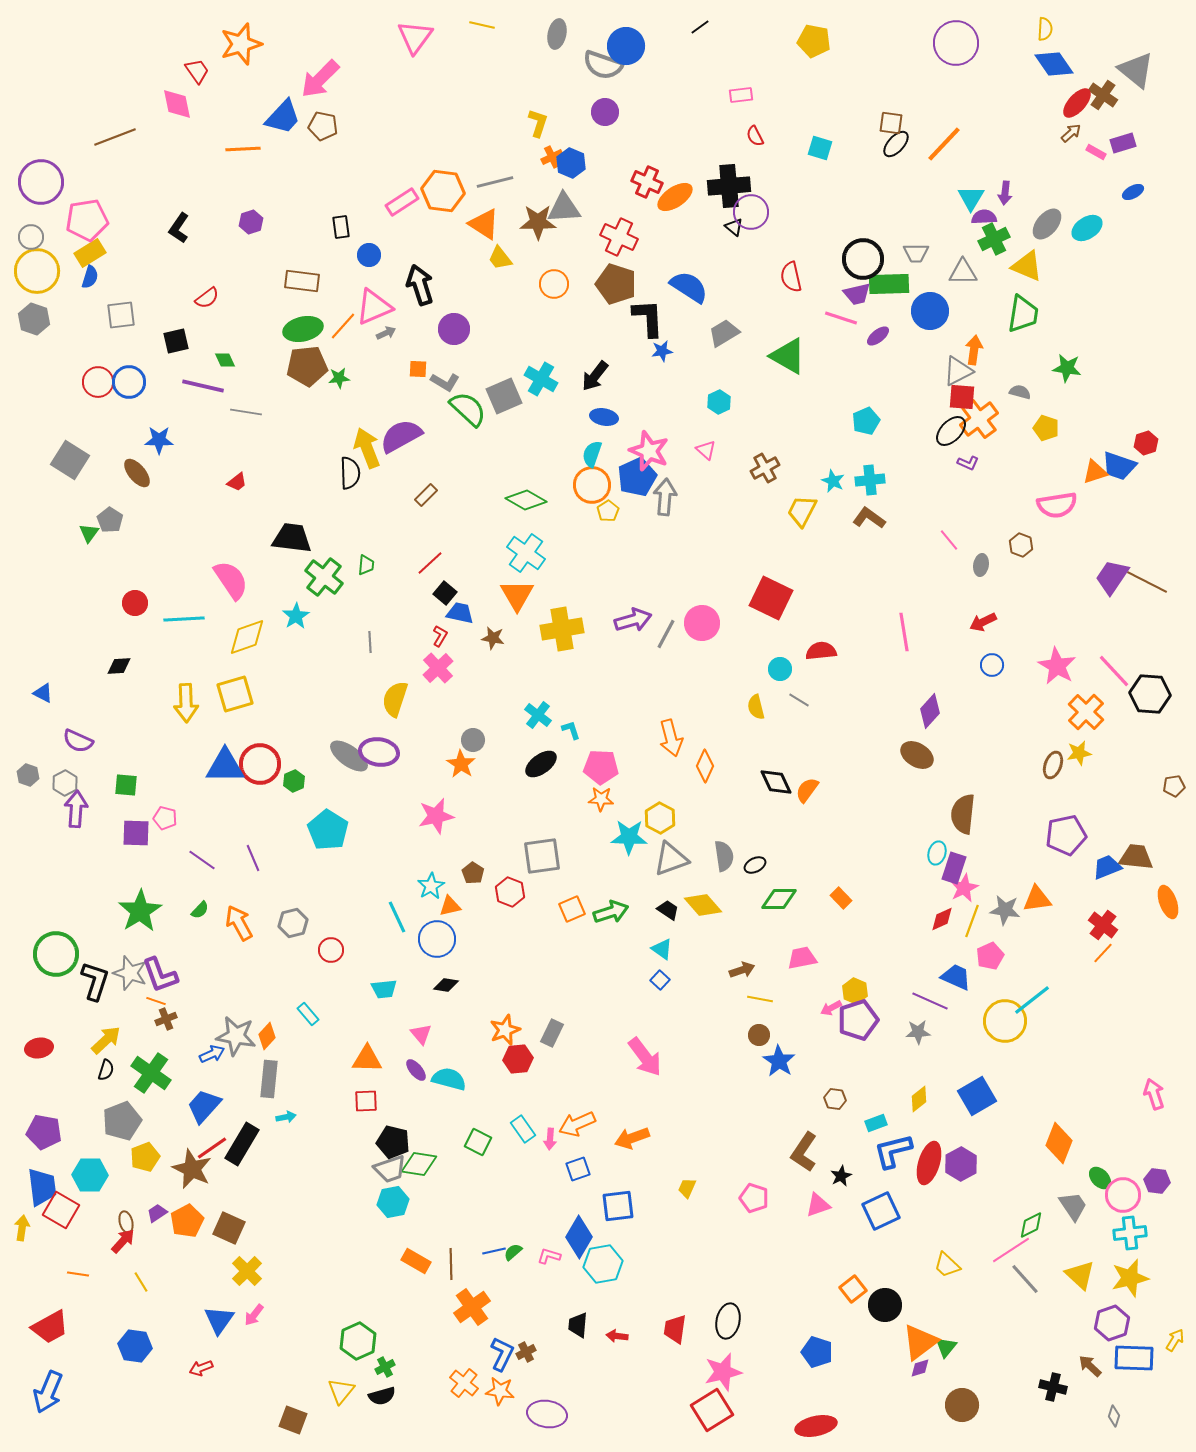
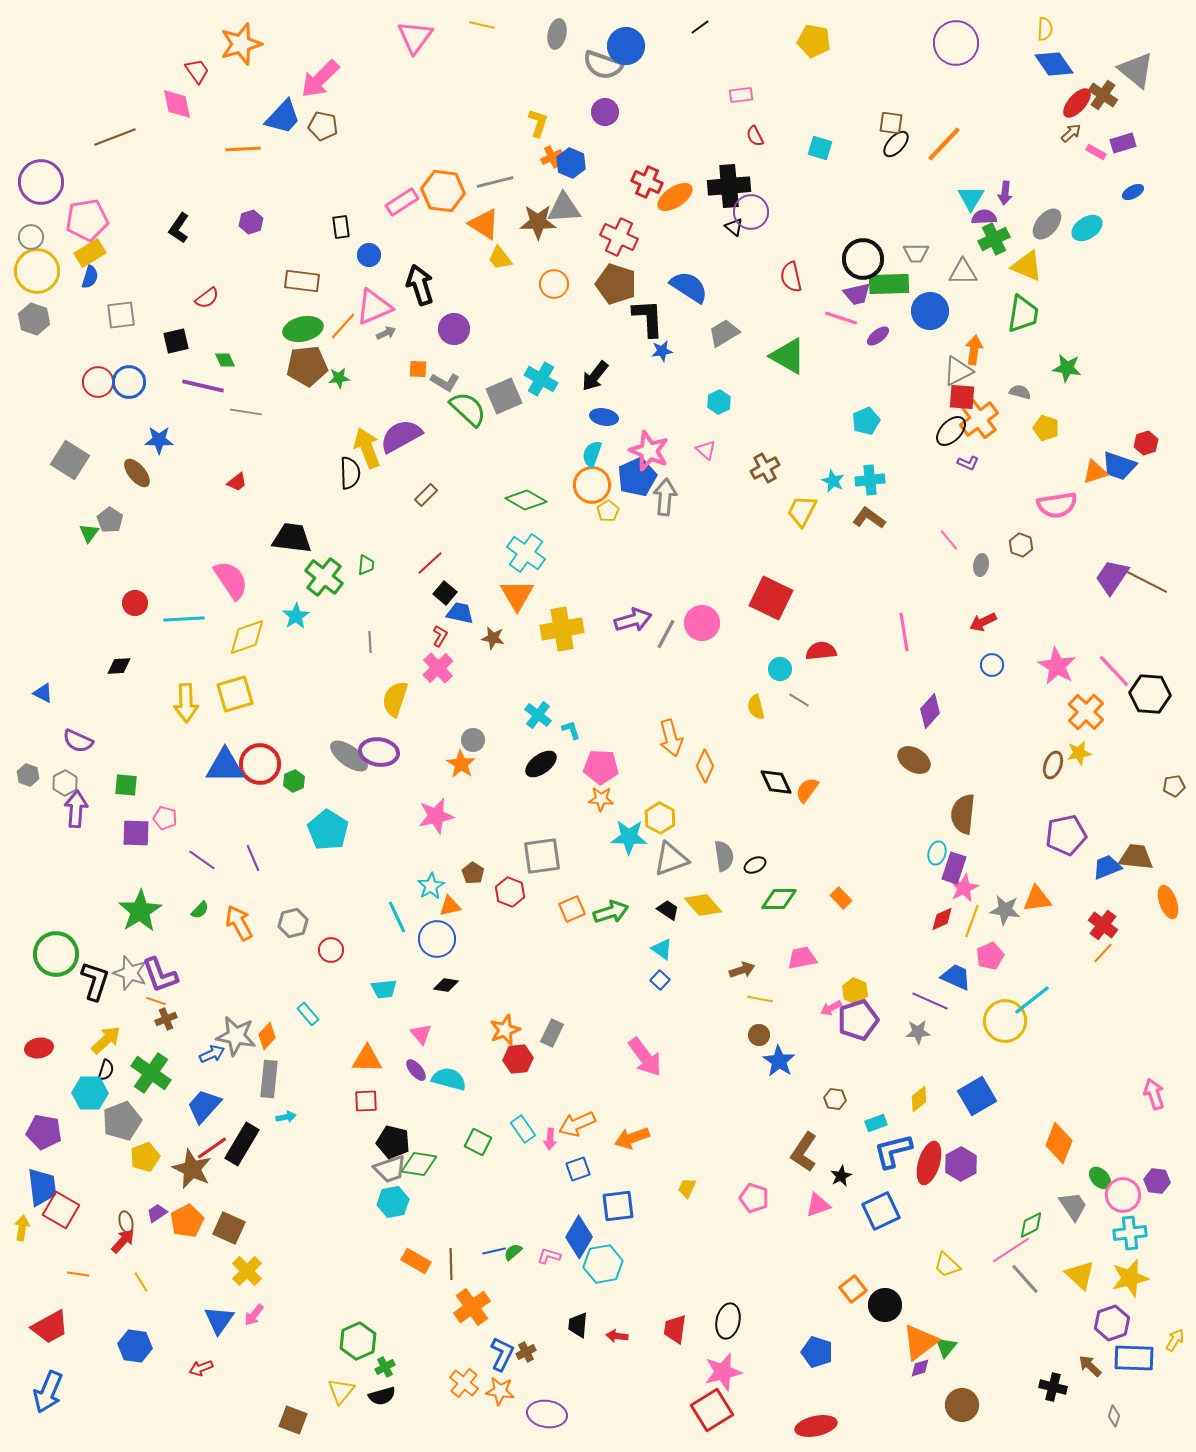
brown ellipse at (917, 755): moved 3 px left, 5 px down
cyan hexagon at (90, 1175): moved 82 px up
